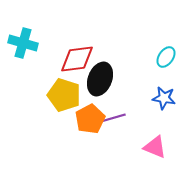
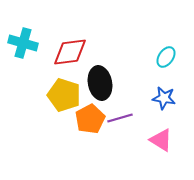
red diamond: moved 7 px left, 7 px up
black ellipse: moved 4 px down; rotated 32 degrees counterclockwise
purple line: moved 7 px right
pink triangle: moved 6 px right, 7 px up; rotated 10 degrees clockwise
